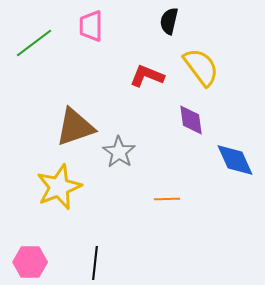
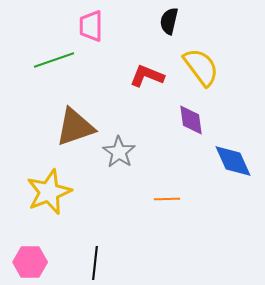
green line: moved 20 px right, 17 px down; rotated 18 degrees clockwise
blue diamond: moved 2 px left, 1 px down
yellow star: moved 10 px left, 5 px down
